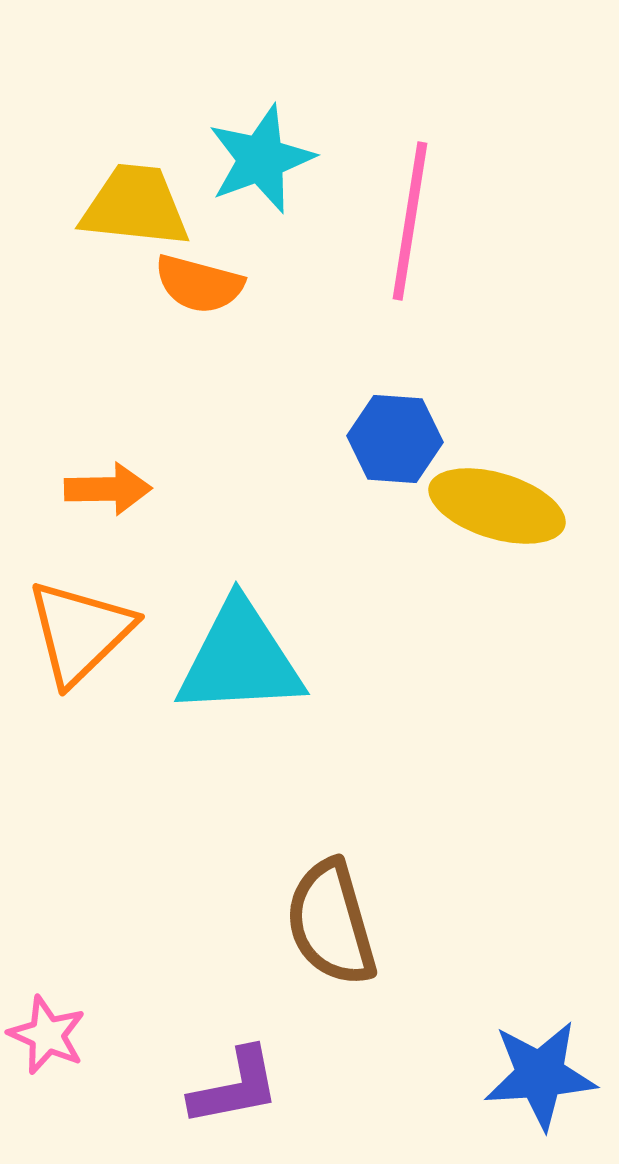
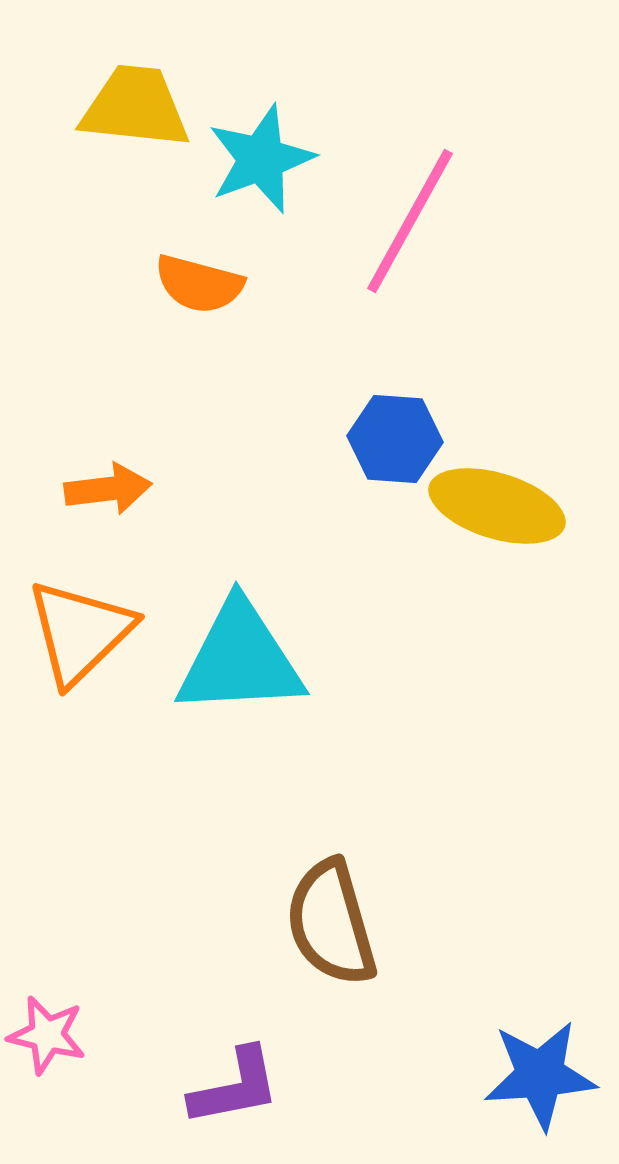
yellow trapezoid: moved 99 px up
pink line: rotated 20 degrees clockwise
orange arrow: rotated 6 degrees counterclockwise
pink star: rotated 10 degrees counterclockwise
